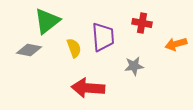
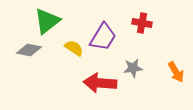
purple trapezoid: rotated 36 degrees clockwise
orange arrow: moved 28 px down; rotated 105 degrees counterclockwise
yellow semicircle: rotated 36 degrees counterclockwise
gray star: moved 1 px left, 2 px down
red arrow: moved 12 px right, 5 px up
